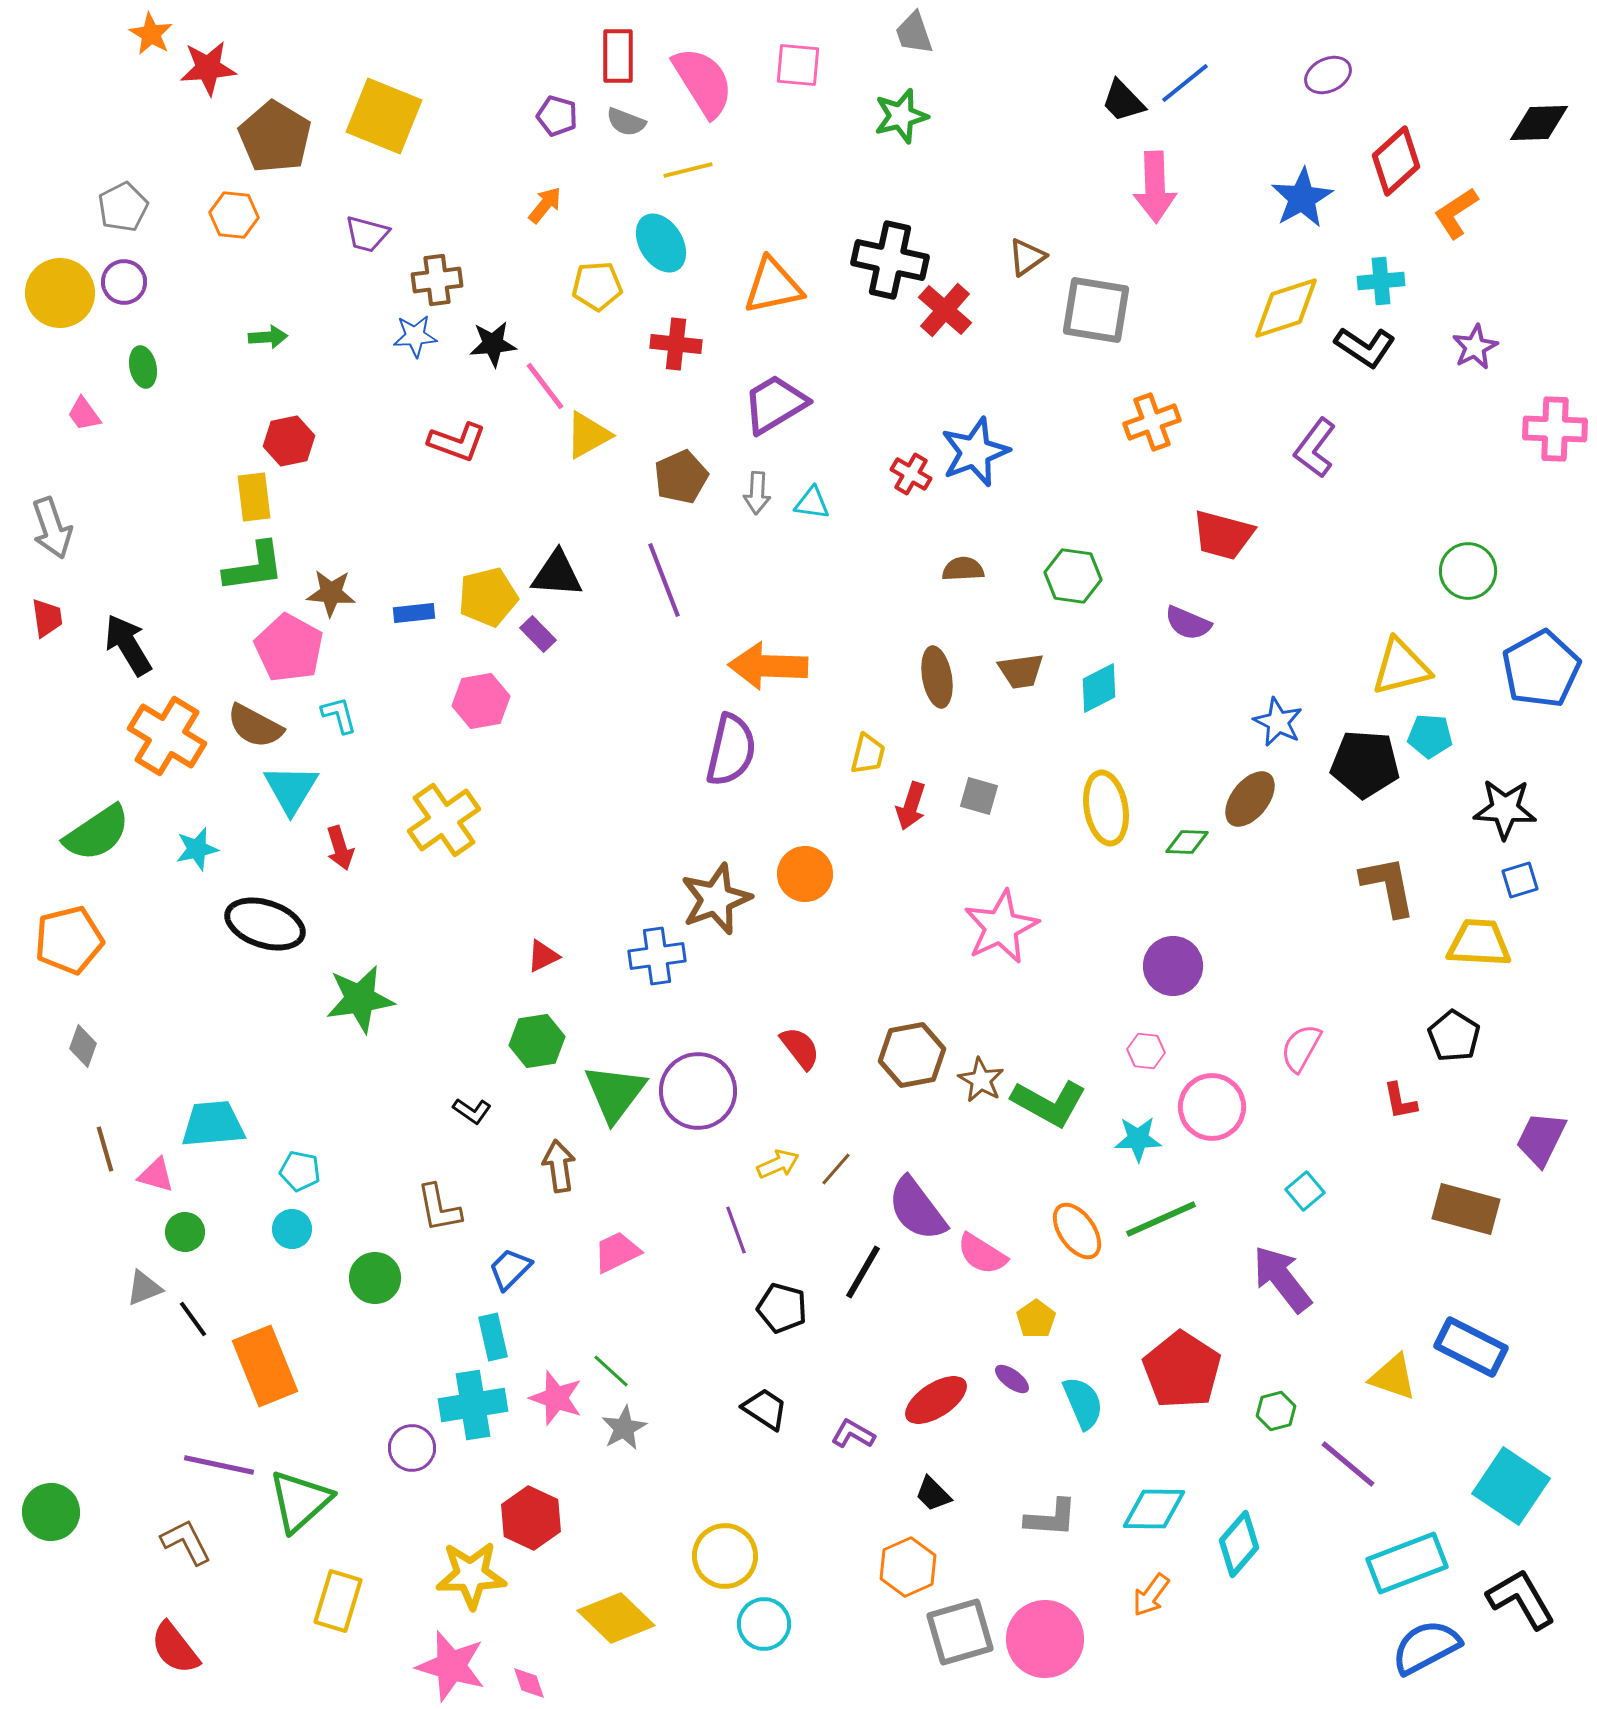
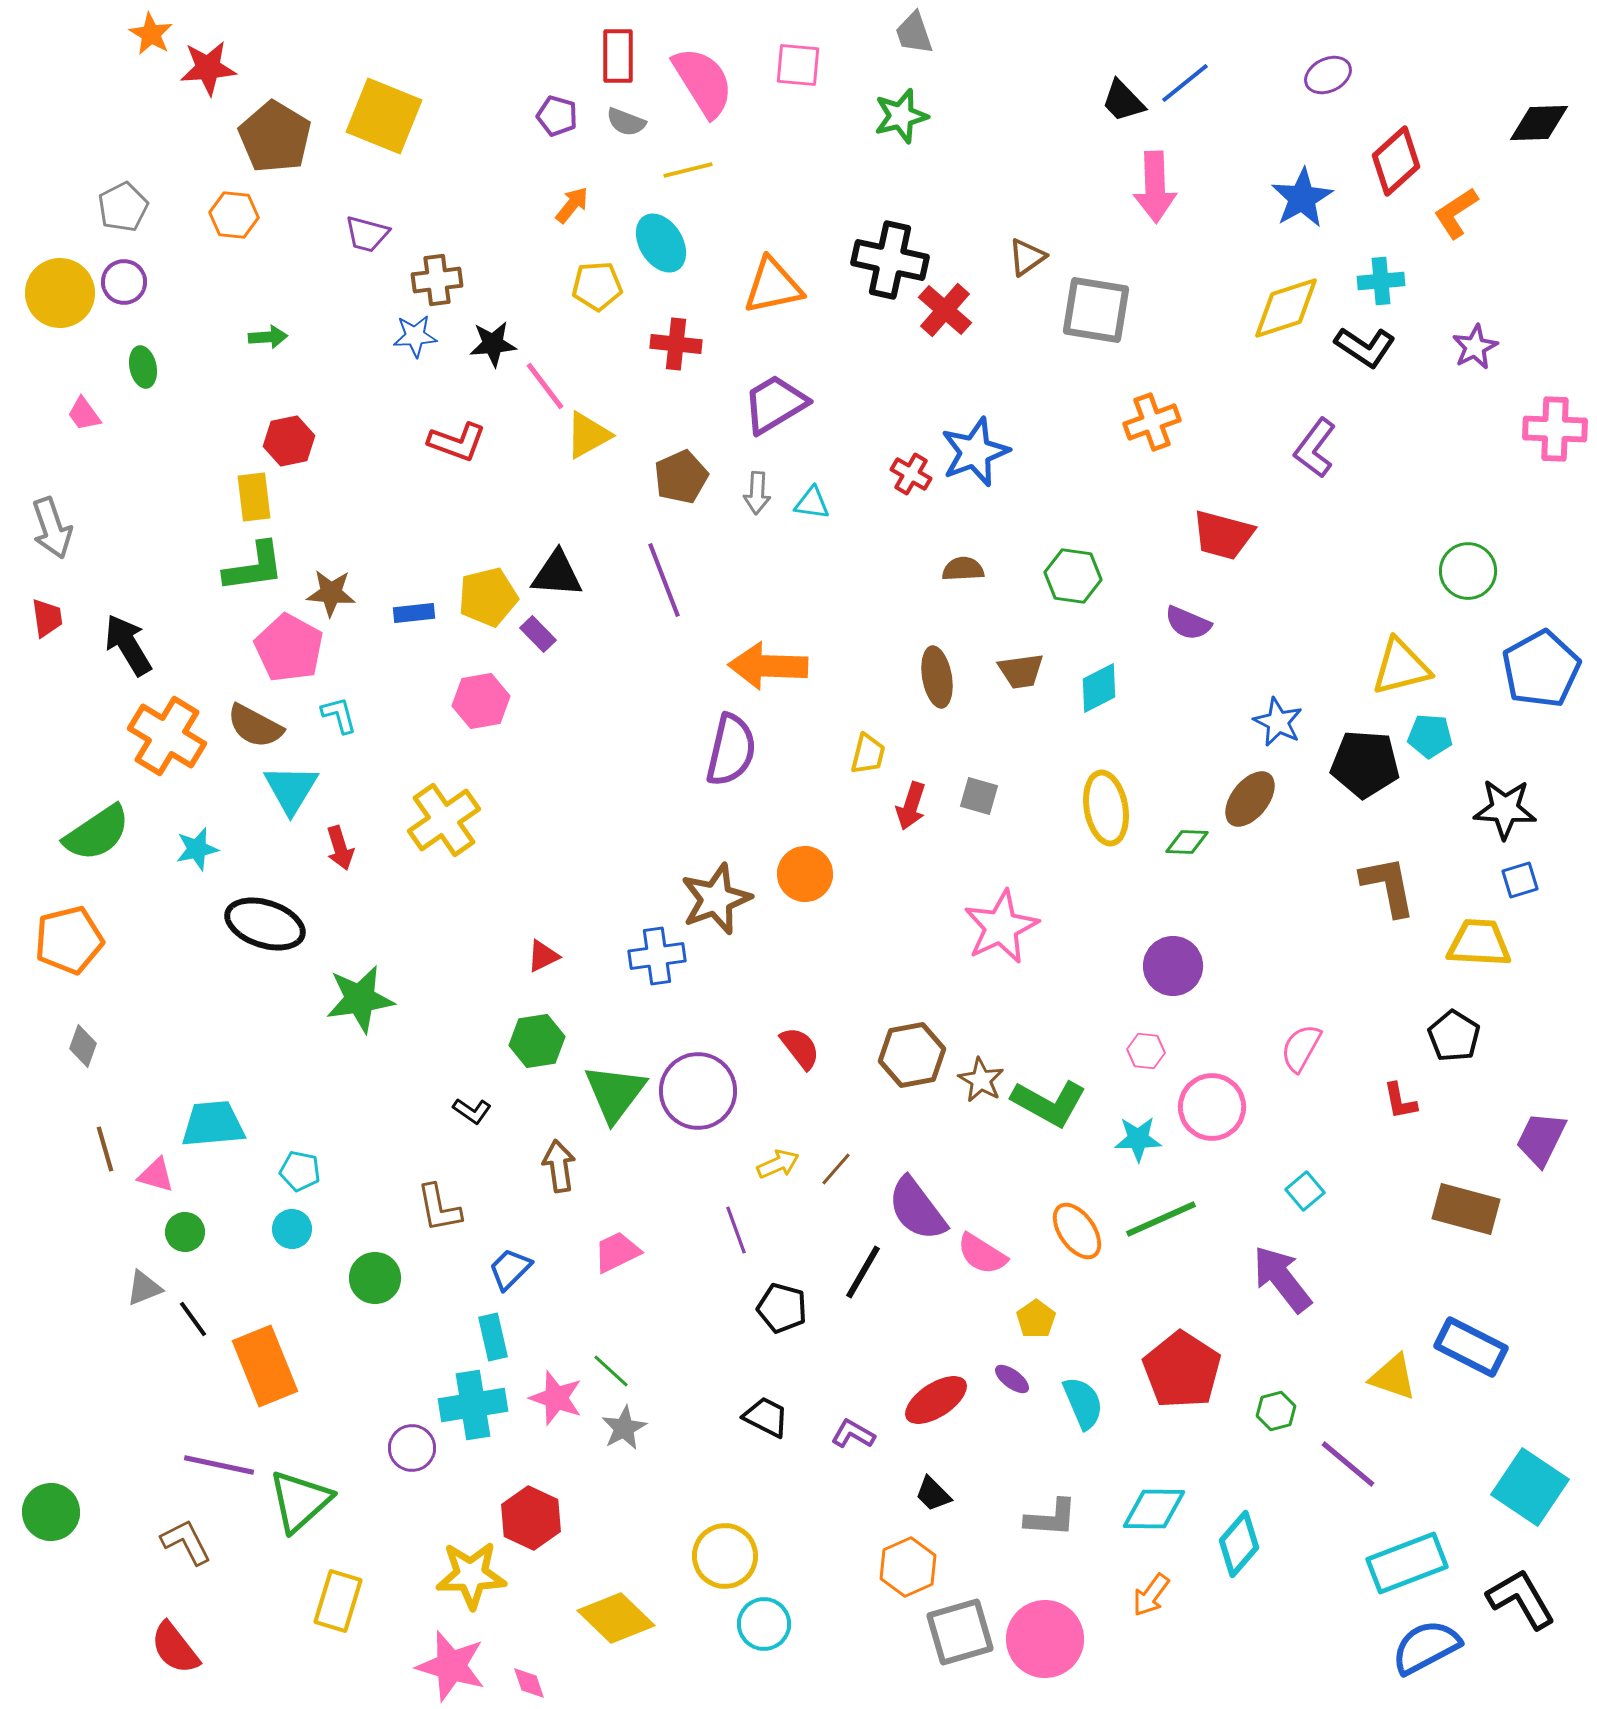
orange arrow at (545, 205): moved 27 px right
black trapezoid at (765, 1409): moved 1 px right, 8 px down; rotated 6 degrees counterclockwise
cyan square at (1511, 1486): moved 19 px right, 1 px down
